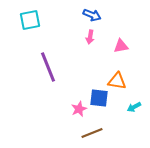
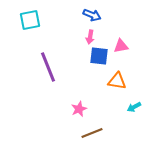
blue square: moved 42 px up
